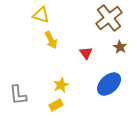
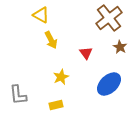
yellow triangle: rotated 12 degrees clockwise
yellow star: moved 8 px up
yellow rectangle: rotated 16 degrees clockwise
